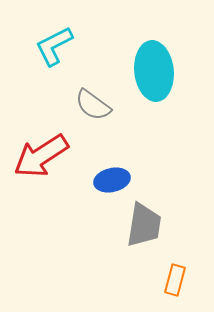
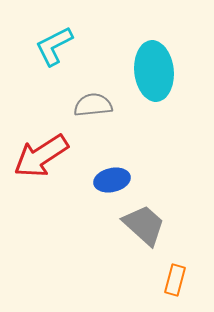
gray semicircle: rotated 138 degrees clockwise
gray trapezoid: rotated 57 degrees counterclockwise
